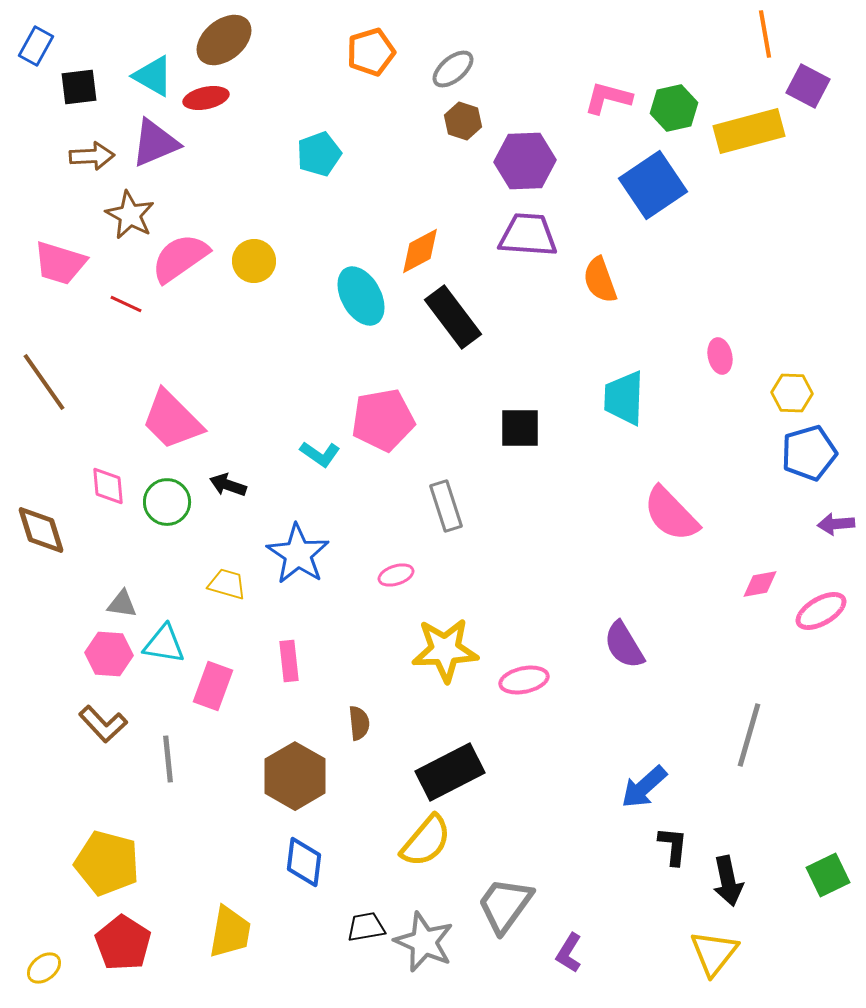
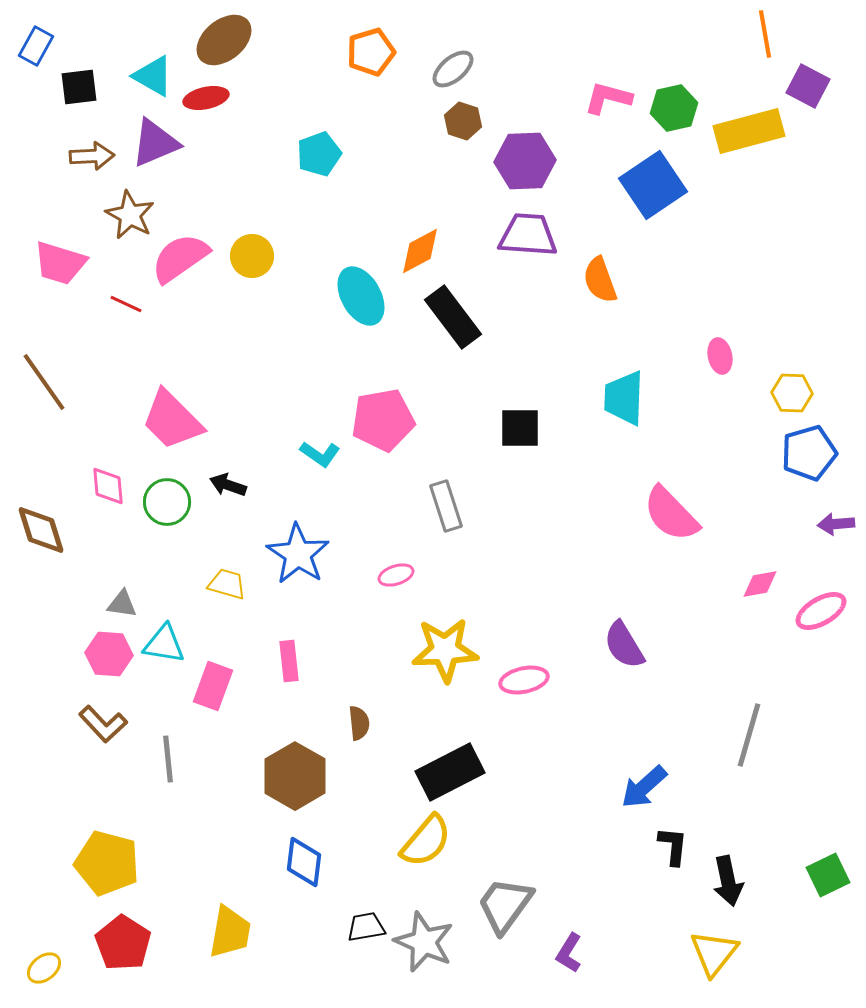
yellow circle at (254, 261): moved 2 px left, 5 px up
